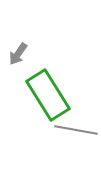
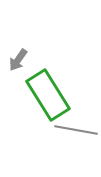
gray arrow: moved 6 px down
